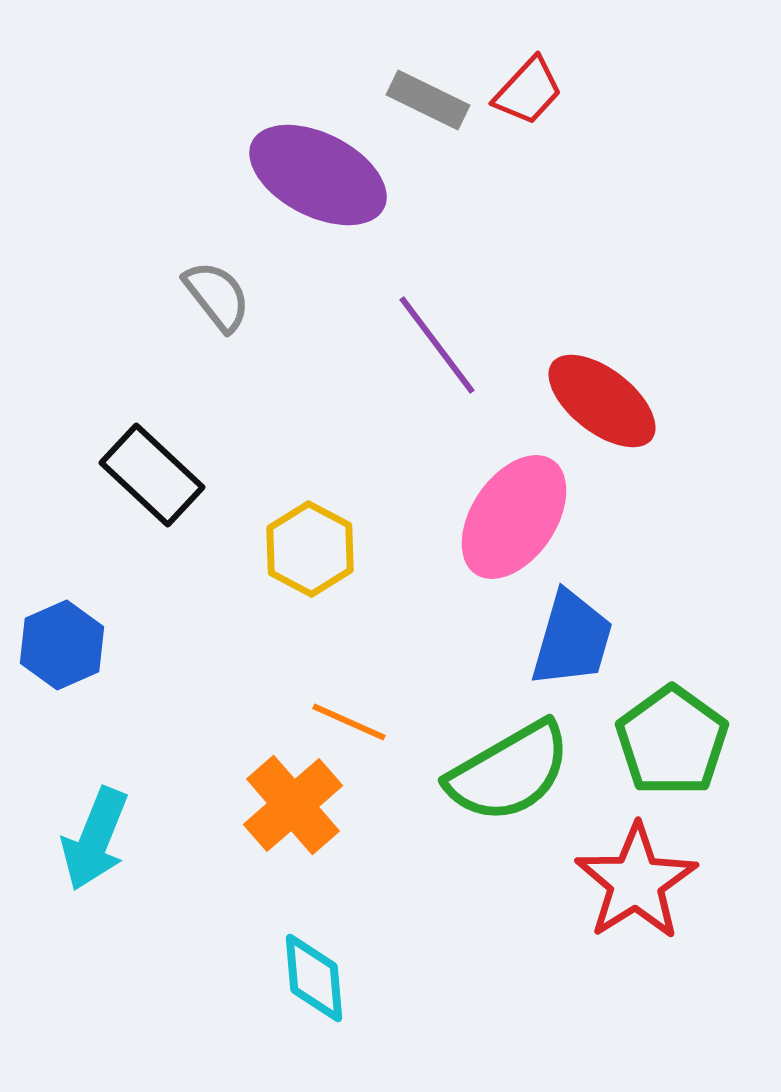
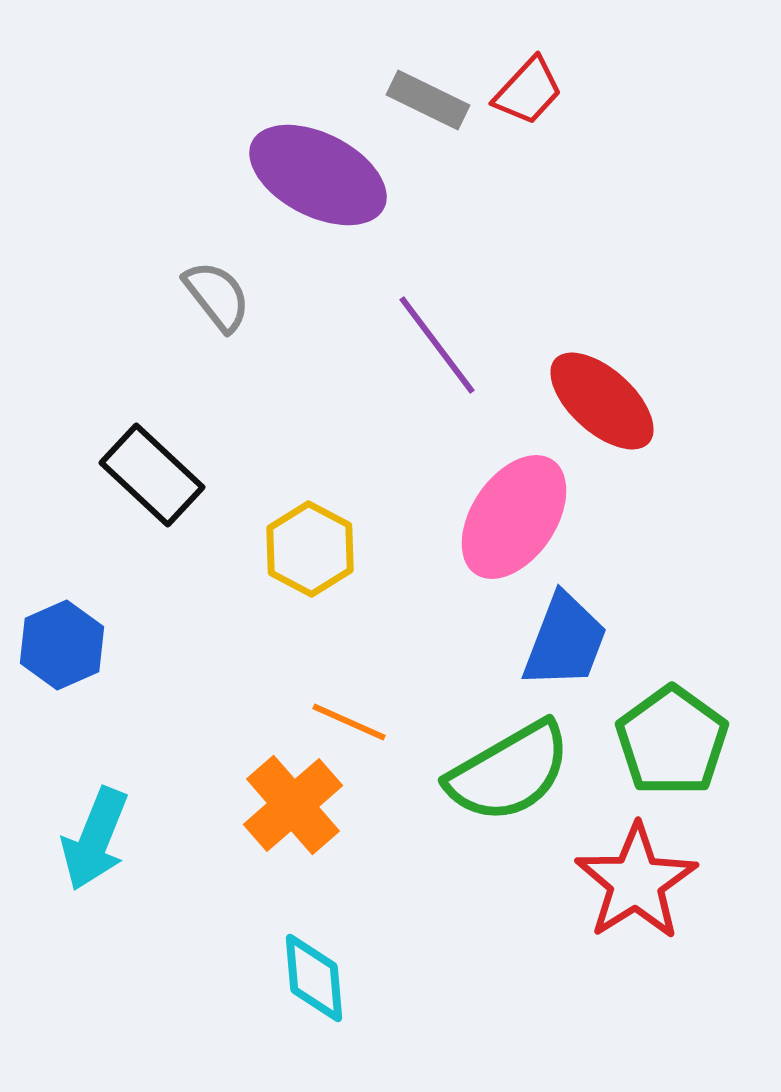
red ellipse: rotated 4 degrees clockwise
blue trapezoid: moved 7 px left, 2 px down; rotated 5 degrees clockwise
